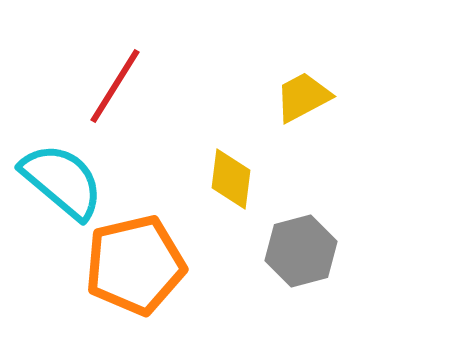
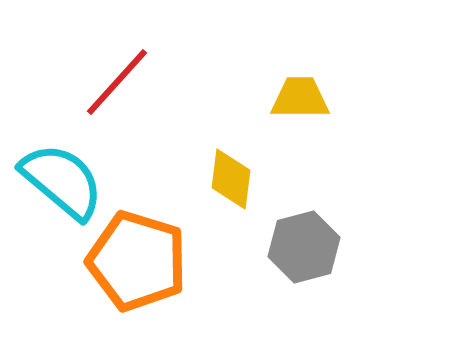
red line: moved 2 px right, 4 px up; rotated 10 degrees clockwise
yellow trapezoid: moved 3 px left, 1 px down; rotated 28 degrees clockwise
gray hexagon: moved 3 px right, 4 px up
orange pentagon: moved 2 px right, 4 px up; rotated 30 degrees clockwise
